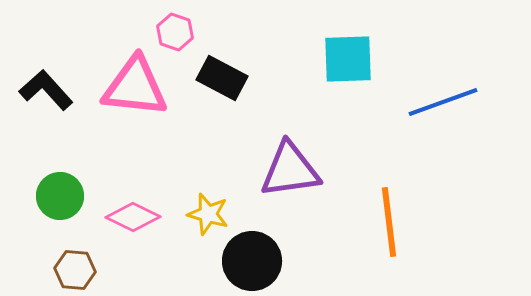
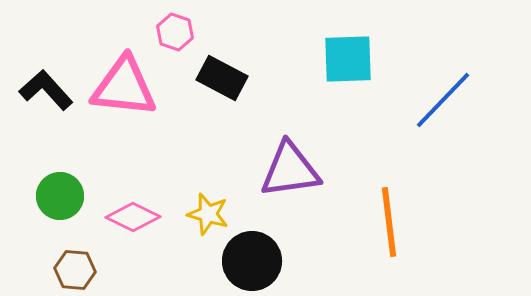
pink triangle: moved 11 px left
blue line: moved 2 px up; rotated 26 degrees counterclockwise
